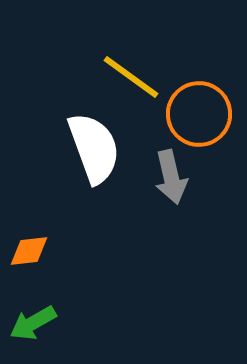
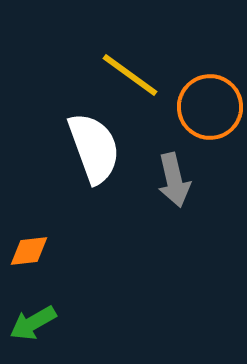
yellow line: moved 1 px left, 2 px up
orange circle: moved 11 px right, 7 px up
gray arrow: moved 3 px right, 3 px down
